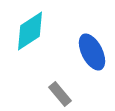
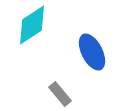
cyan diamond: moved 2 px right, 6 px up
